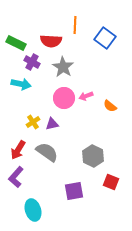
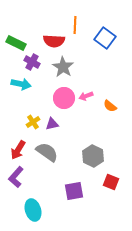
red semicircle: moved 3 px right
